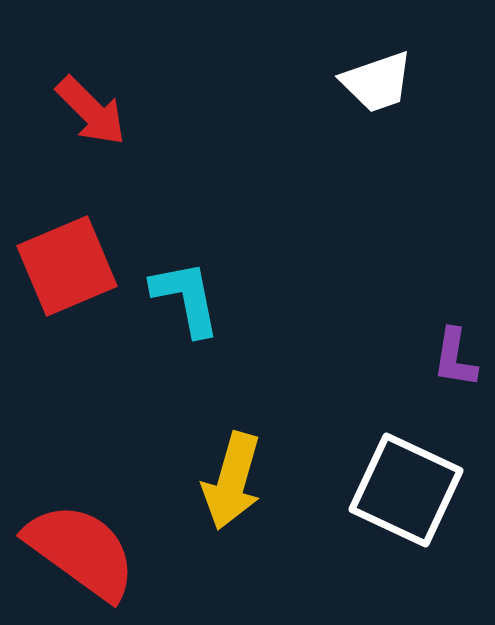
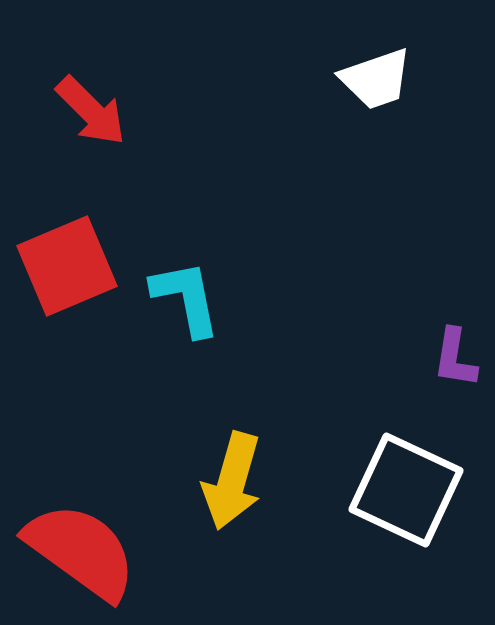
white trapezoid: moved 1 px left, 3 px up
